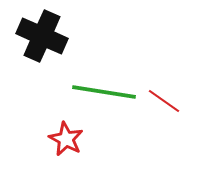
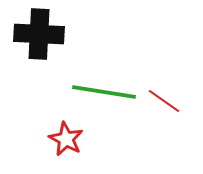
black cross: moved 3 px left, 2 px up; rotated 21 degrees counterclockwise
